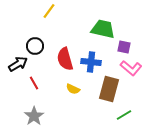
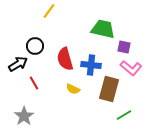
blue cross: moved 3 px down
gray star: moved 10 px left
